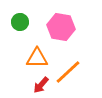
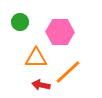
pink hexagon: moved 1 px left, 5 px down; rotated 8 degrees counterclockwise
orange triangle: moved 1 px left
red arrow: rotated 60 degrees clockwise
